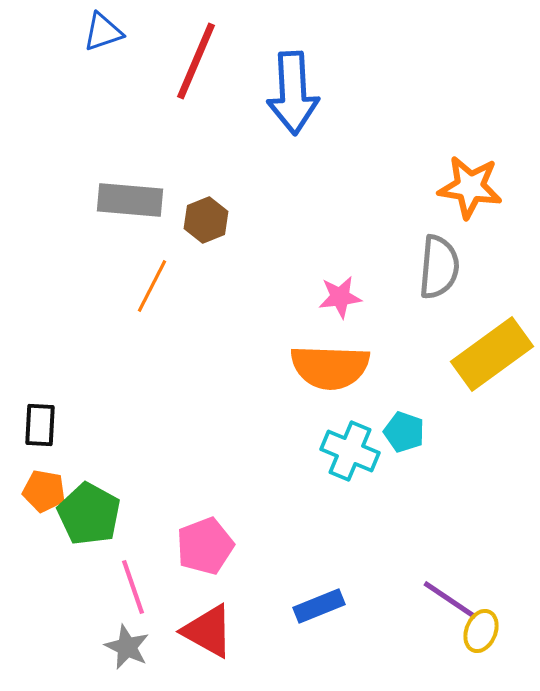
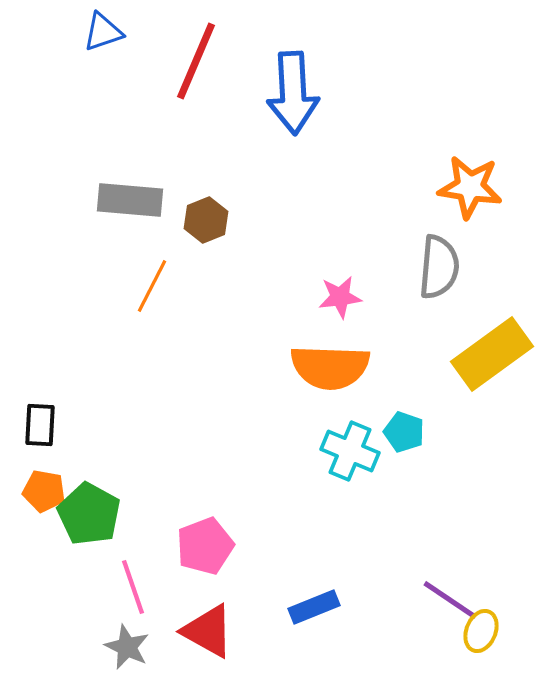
blue rectangle: moved 5 px left, 1 px down
